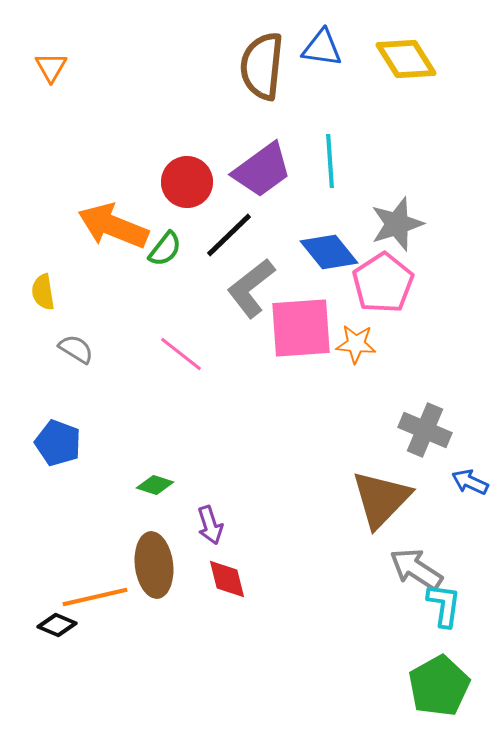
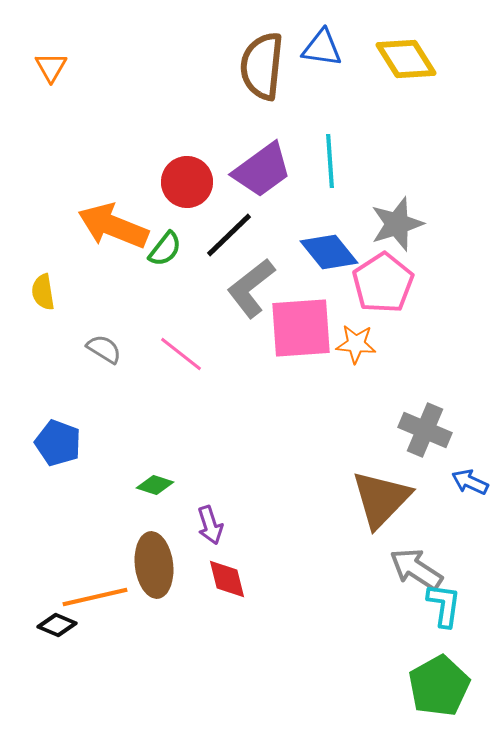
gray semicircle: moved 28 px right
